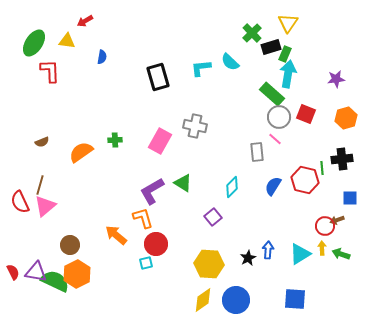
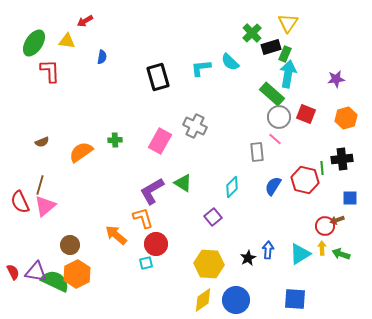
gray cross at (195, 126): rotated 15 degrees clockwise
